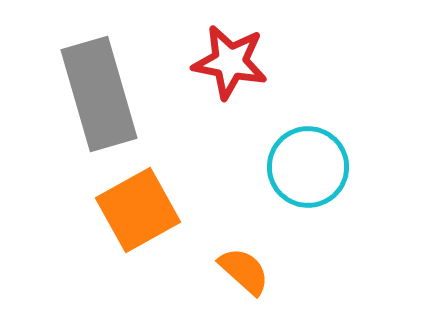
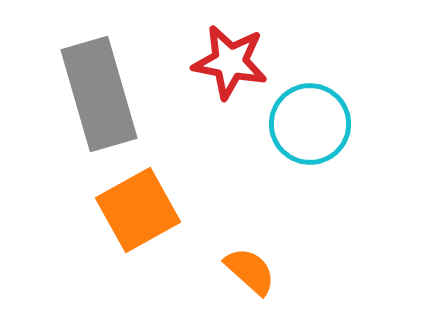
cyan circle: moved 2 px right, 43 px up
orange semicircle: moved 6 px right
